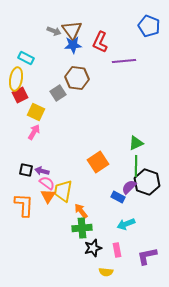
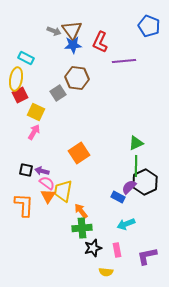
orange square: moved 19 px left, 9 px up
black hexagon: moved 2 px left; rotated 15 degrees clockwise
